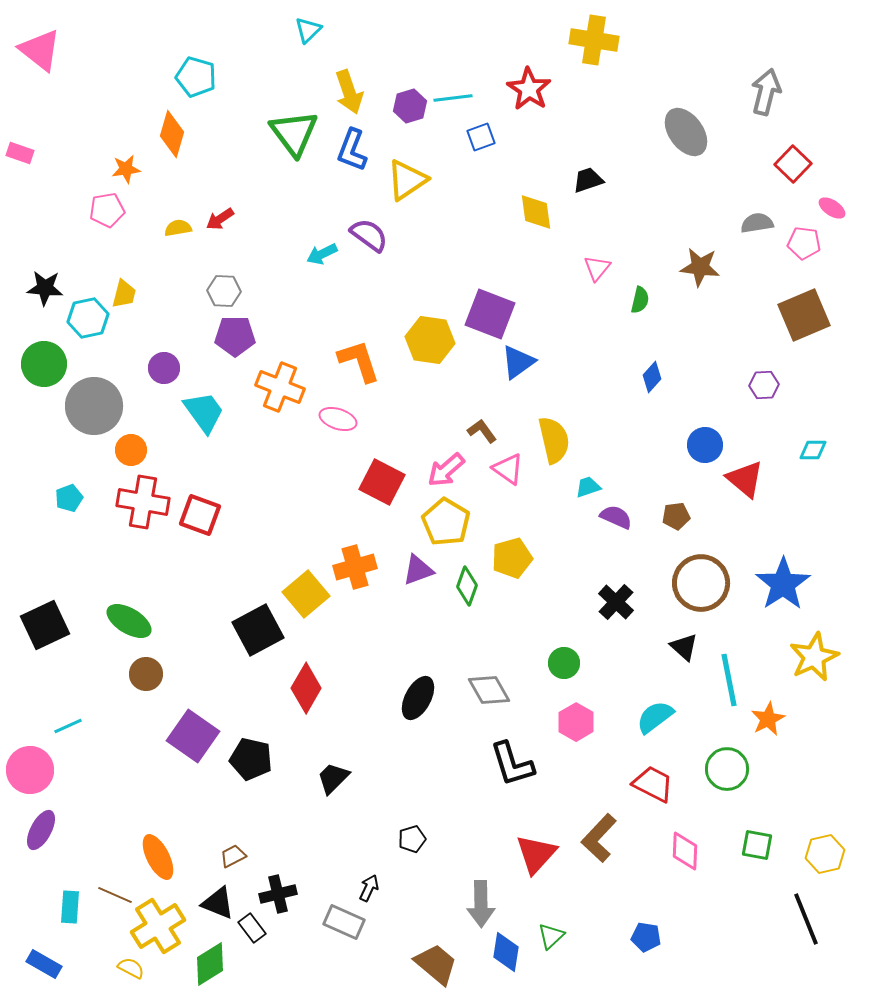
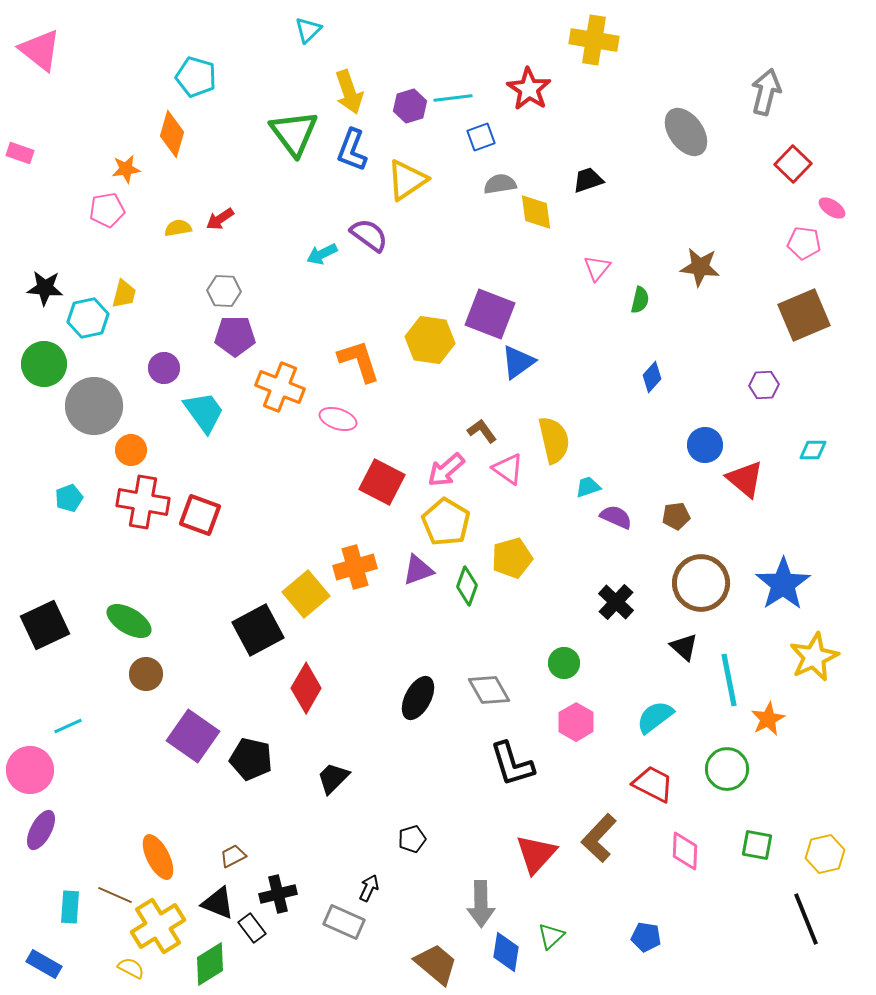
gray semicircle at (757, 223): moved 257 px left, 39 px up
